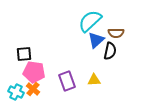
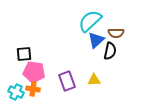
orange cross: rotated 32 degrees counterclockwise
